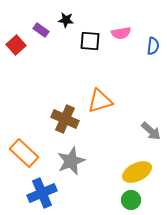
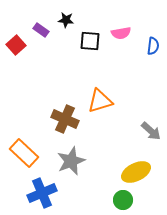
yellow ellipse: moved 1 px left
green circle: moved 8 px left
